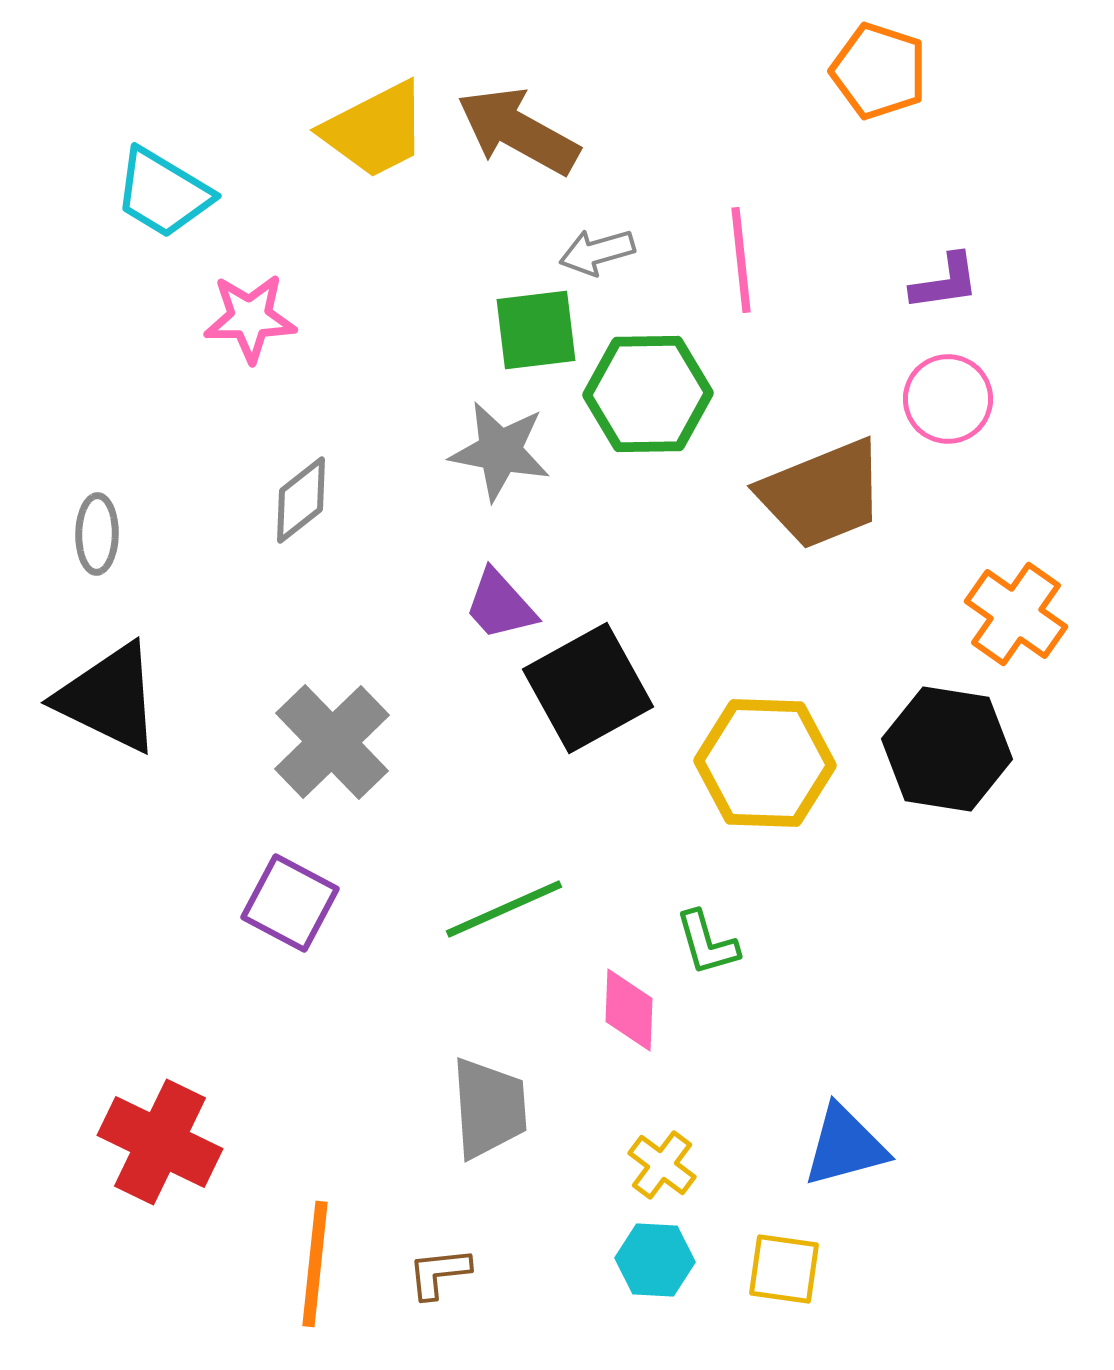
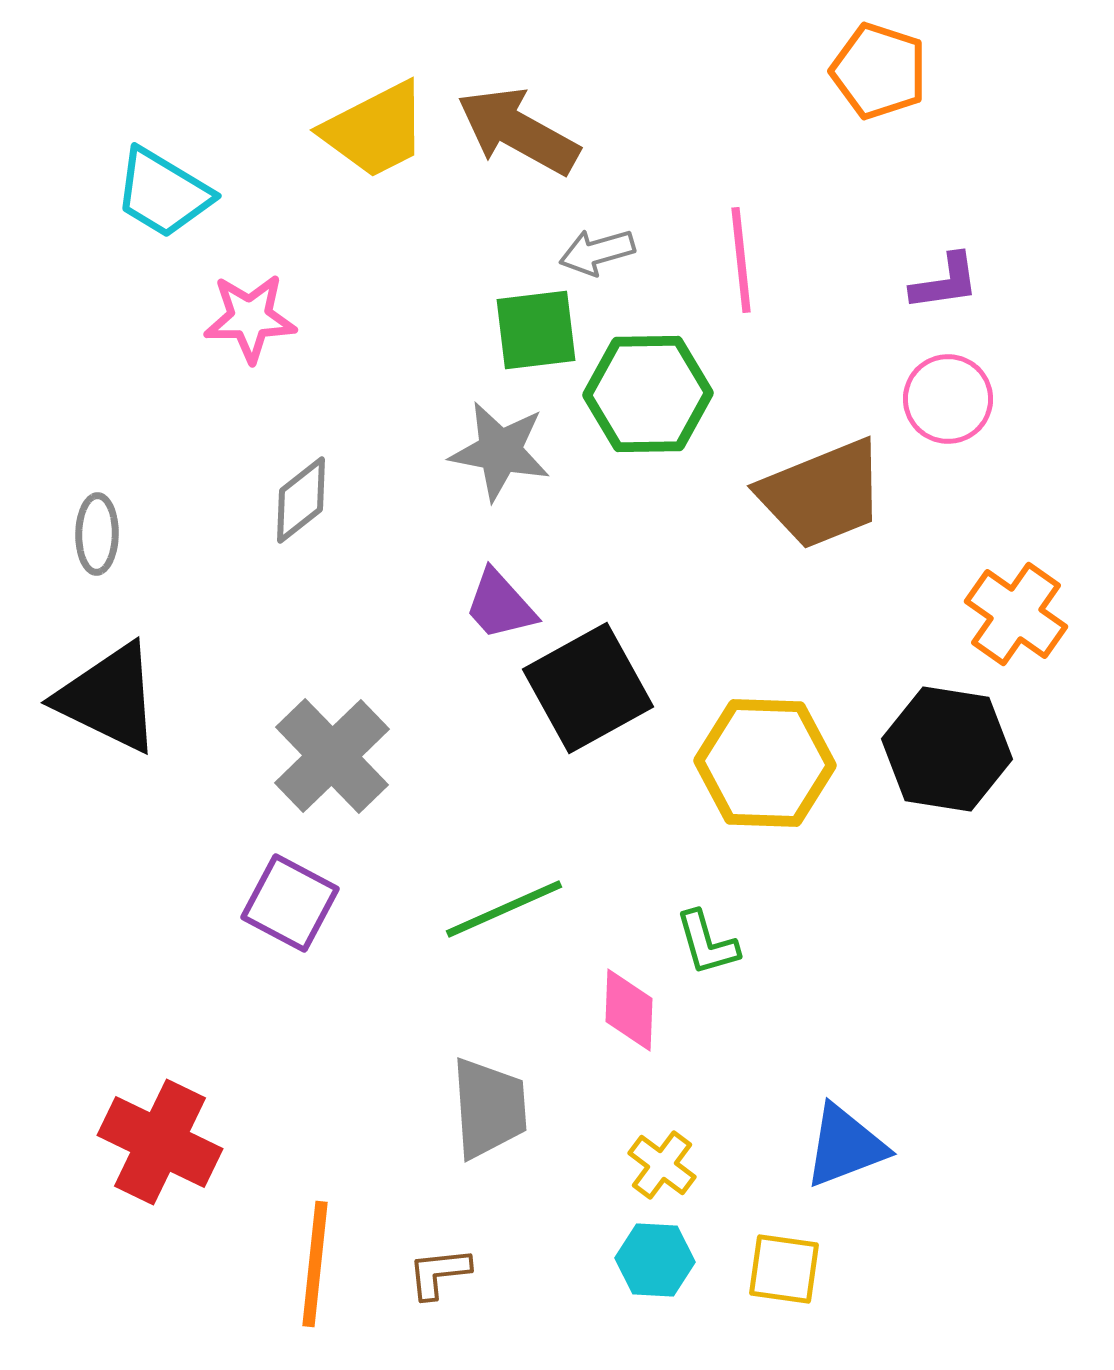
gray cross: moved 14 px down
blue triangle: rotated 6 degrees counterclockwise
